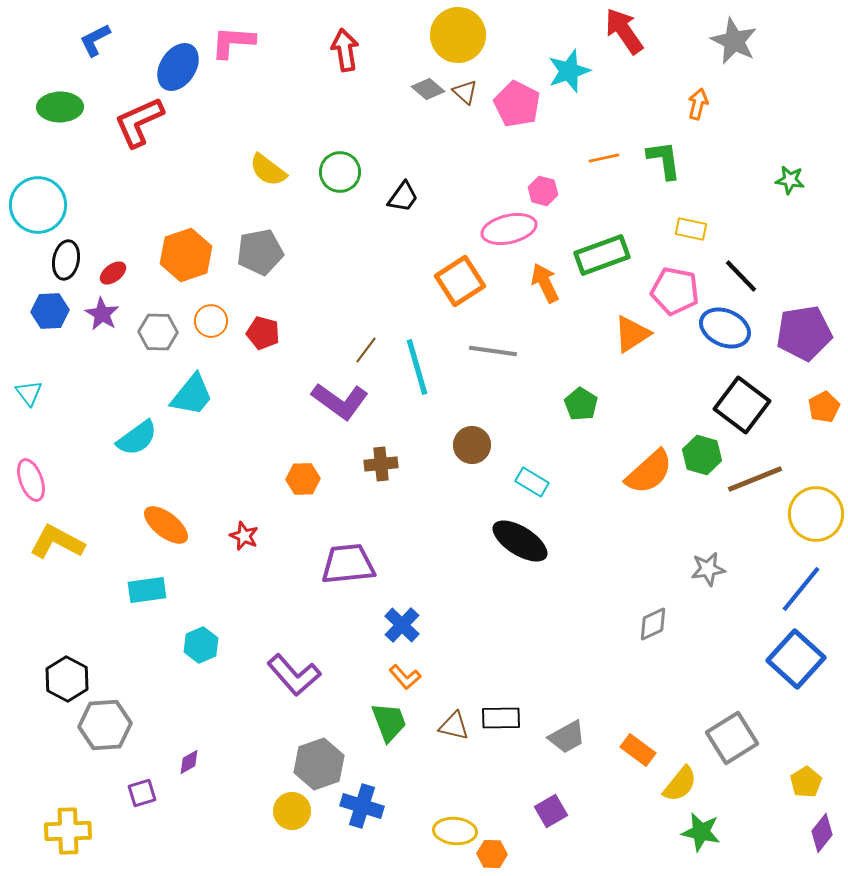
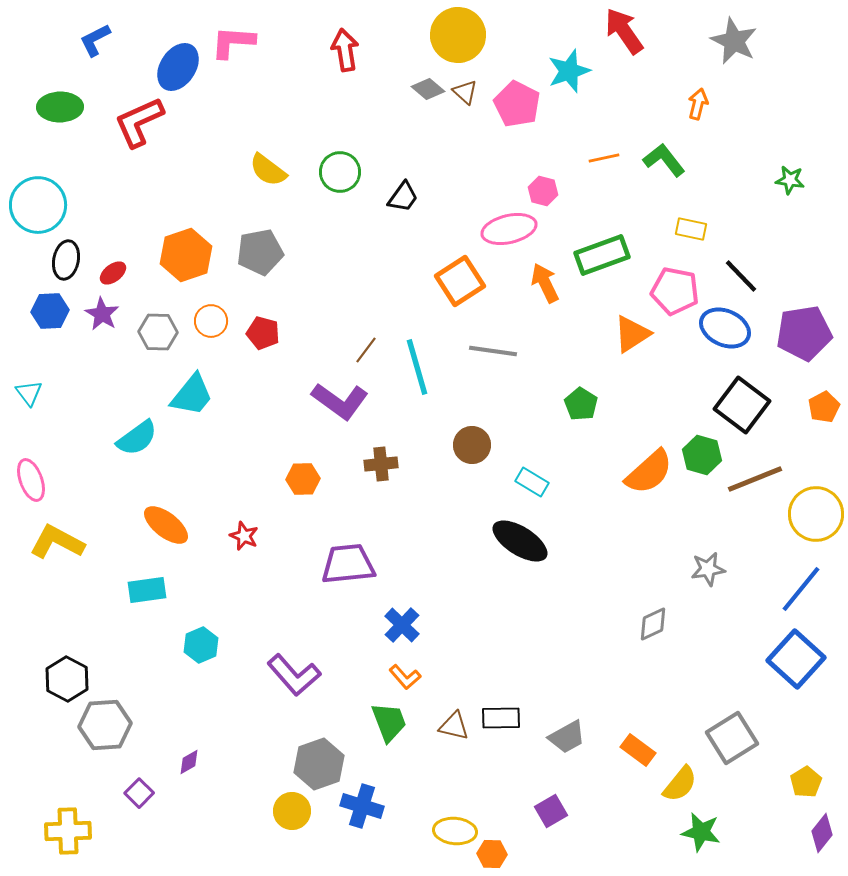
green L-shape at (664, 160): rotated 30 degrees counterclockwise
purple square at (142, 793): moved 3 px left; rotated 28 degrees counterclockwise
